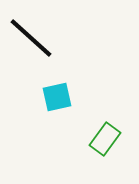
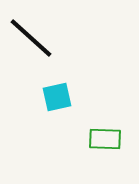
green rectangle: rotated 56 degrees clockwise
